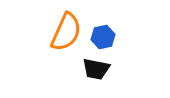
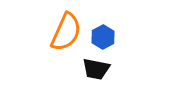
blue hexagon: rotated 15 degrees counterclockwise
